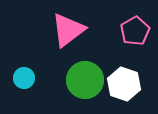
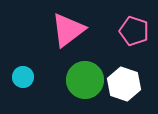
pink pentagon: moved 1 px left; rotated 24 degrees counterclockwise
cyan circle: moved 1 px left, 1 px up
